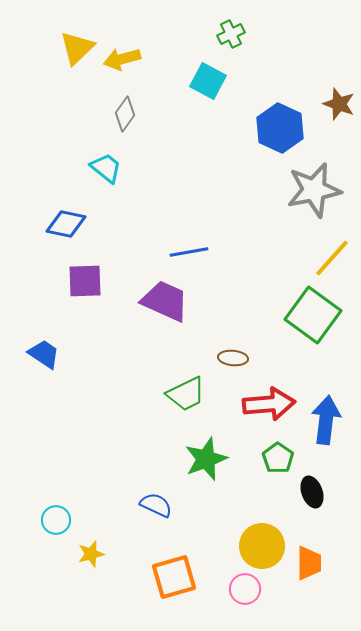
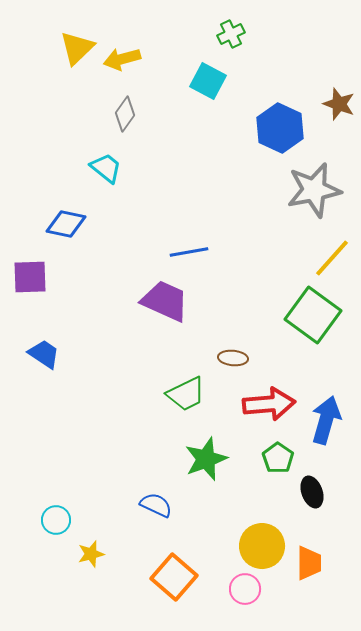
purple square: moved 55 px left, 4 px up
blue arrow: rotated 9 degrees clockwise
orange square: rotated 33 degrees counterclockwise
